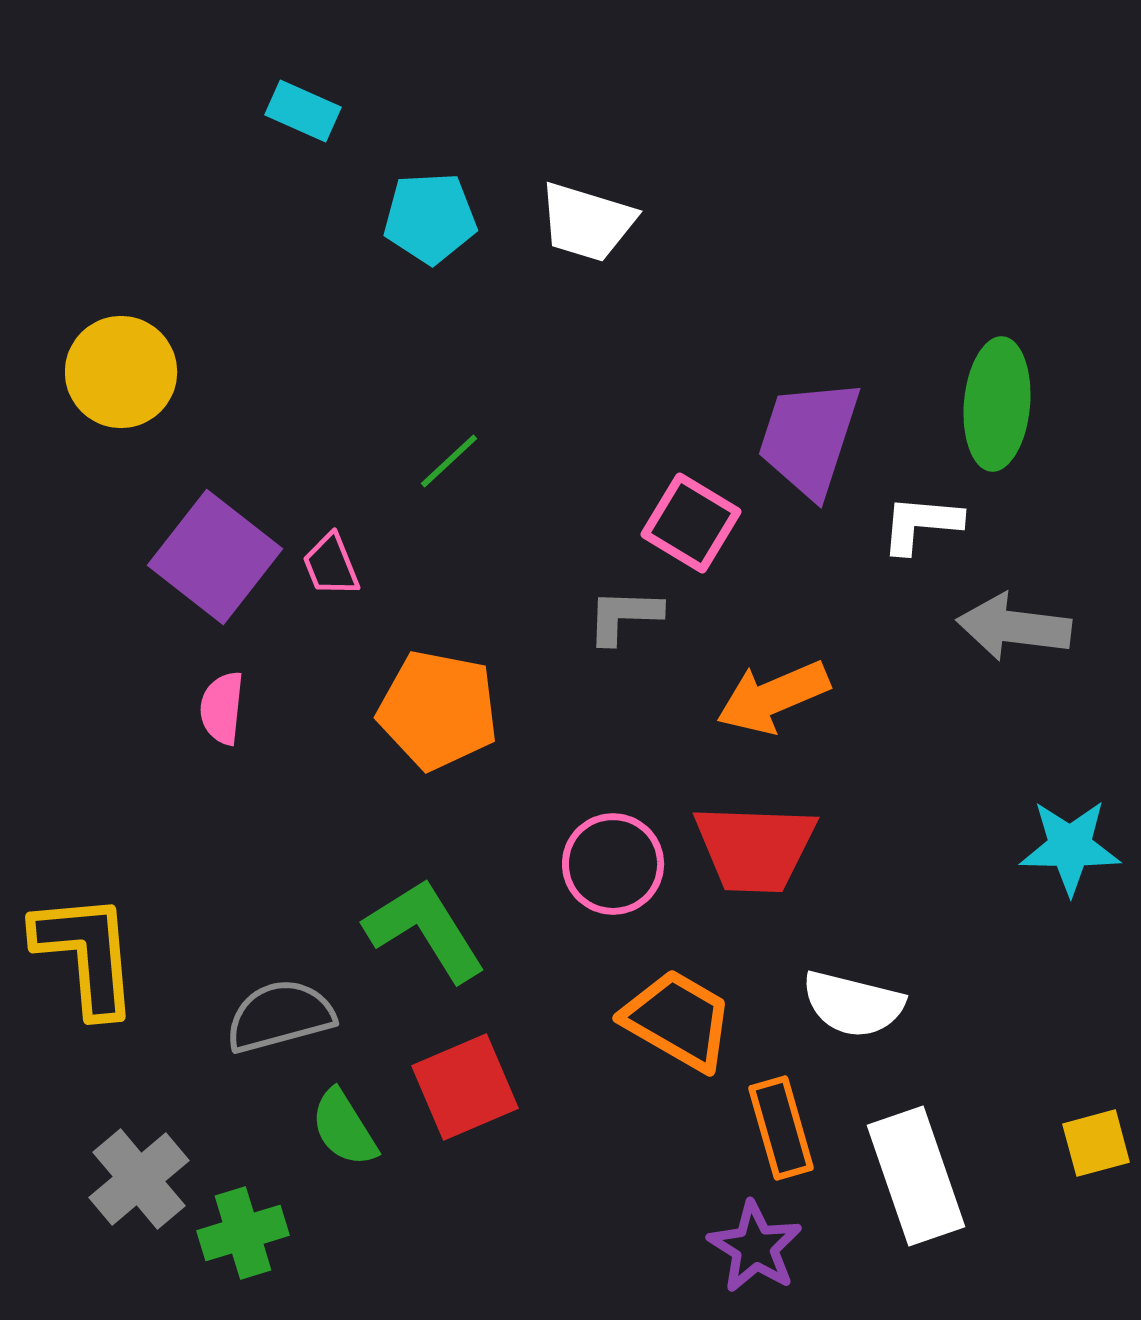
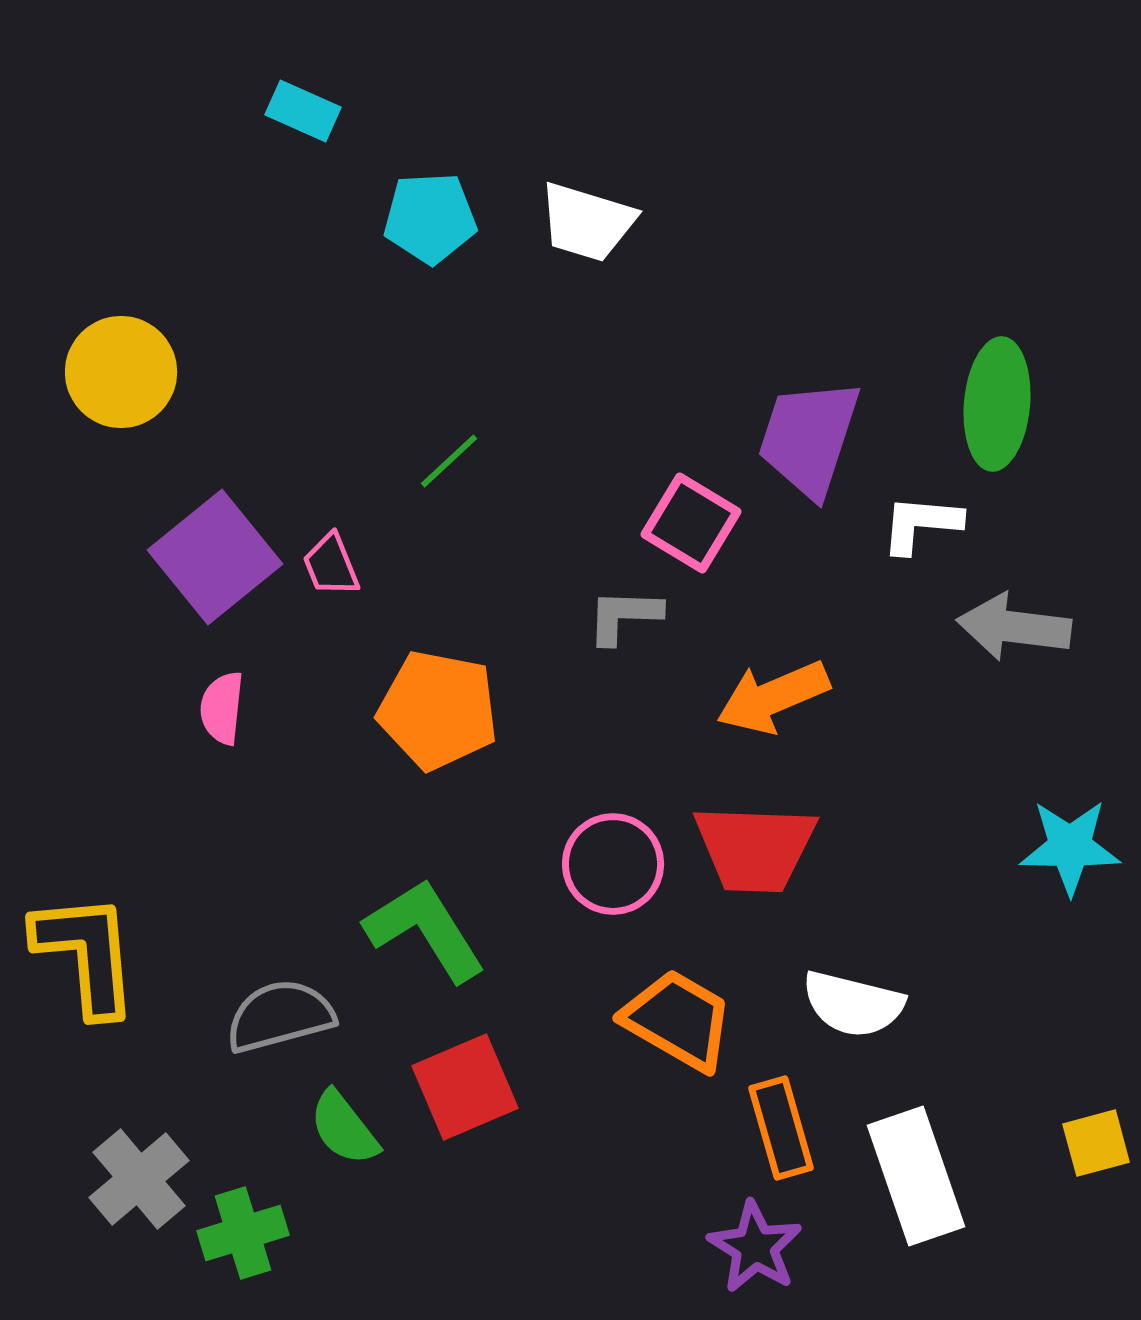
purple square: rotated 13 degrees clockwise
green semicircle: rotated 6 degrees counterclockwise
